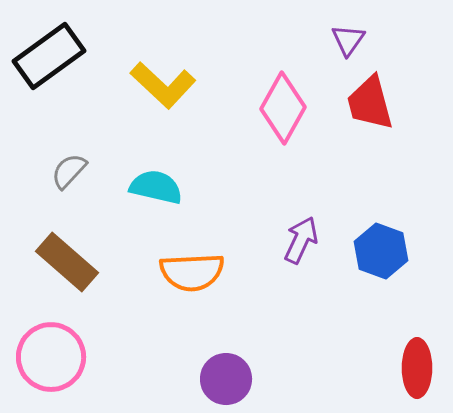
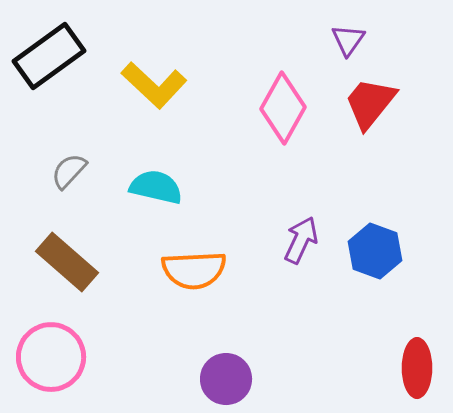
yellow L-shape: moved 9 px left
red trapezoid: rotated 54 degrees clockwise
blue hexagon: moved 6 px left
orange semicircle: moved 2 px right, 2 px up
